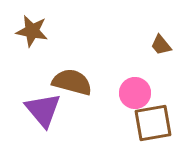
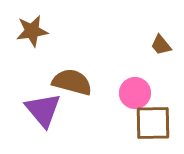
brown star: rotated 20 degrees counterclockwise
brown square: rotated 9 degrees clockwise
